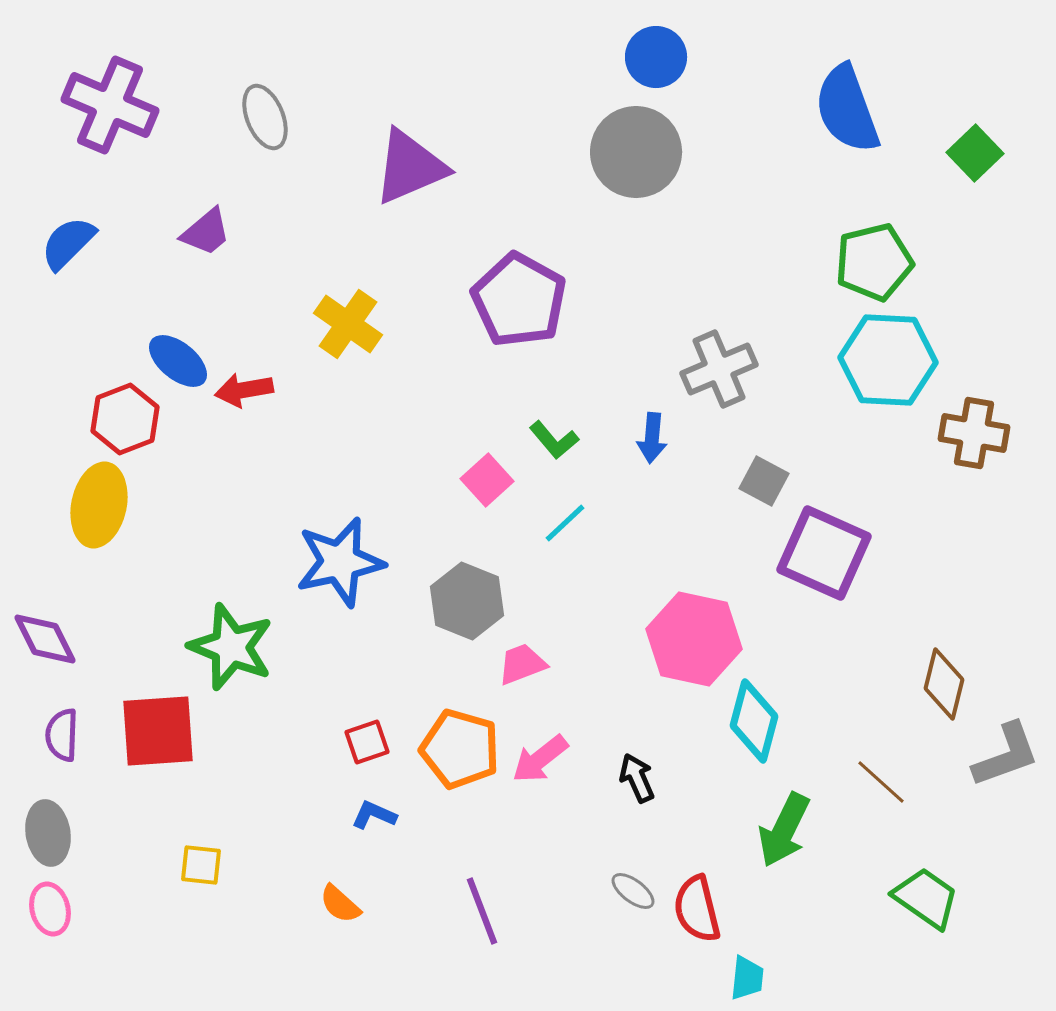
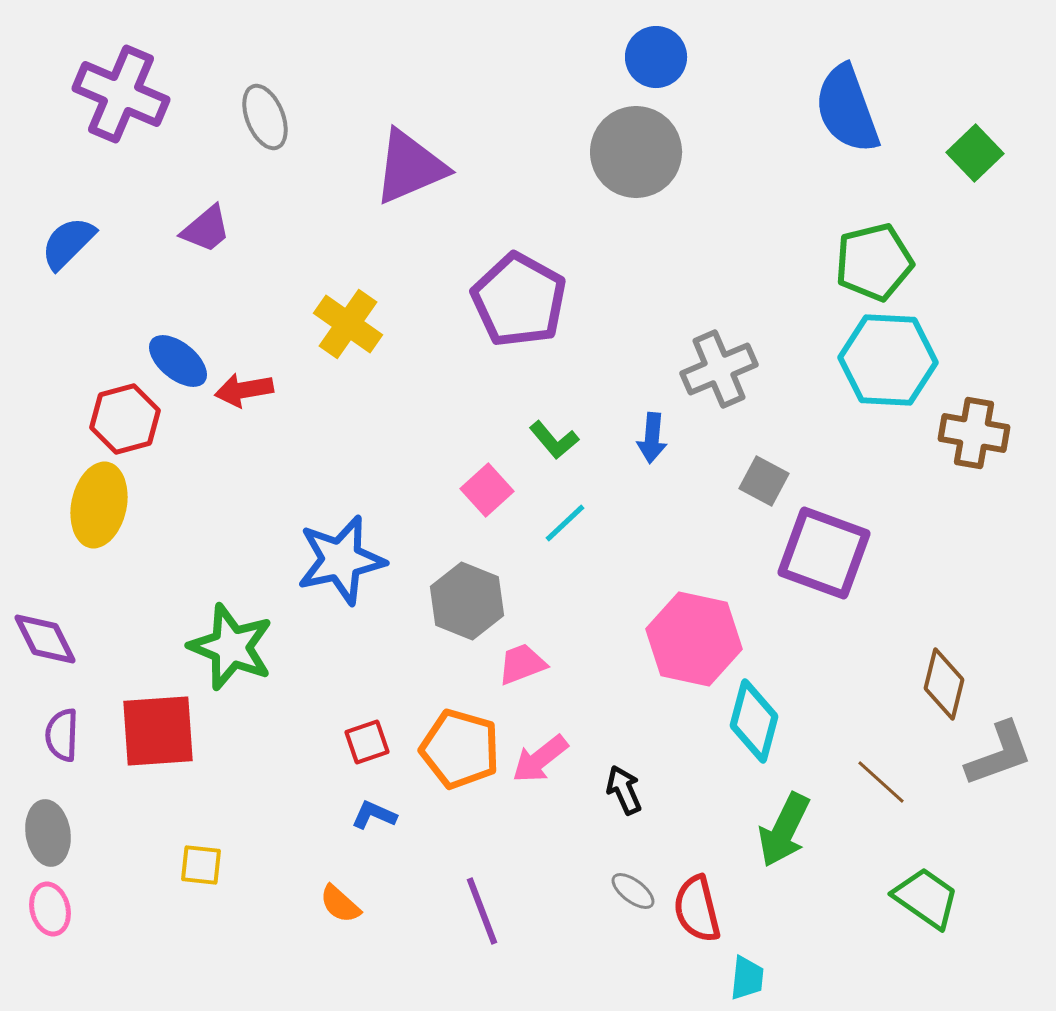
purple cross at (110, 105): moved 11 px right, 11 px up
purple trapezoid at (206, 232): moved 3 px up
red hexagon at (125, 419): rotated 6 degrees clockwise
pink square at (487, 480): moved 10 px down
purple square at (824, 553): rotated 4 degrees counterclockwise
blue star at (340, 562): moved 1 px right, 2 px up
gray L-shape at (1006, 755): moved 7 px left, 1 px up
black arrow at (637, 778): moved 13 px left, 12 px down
